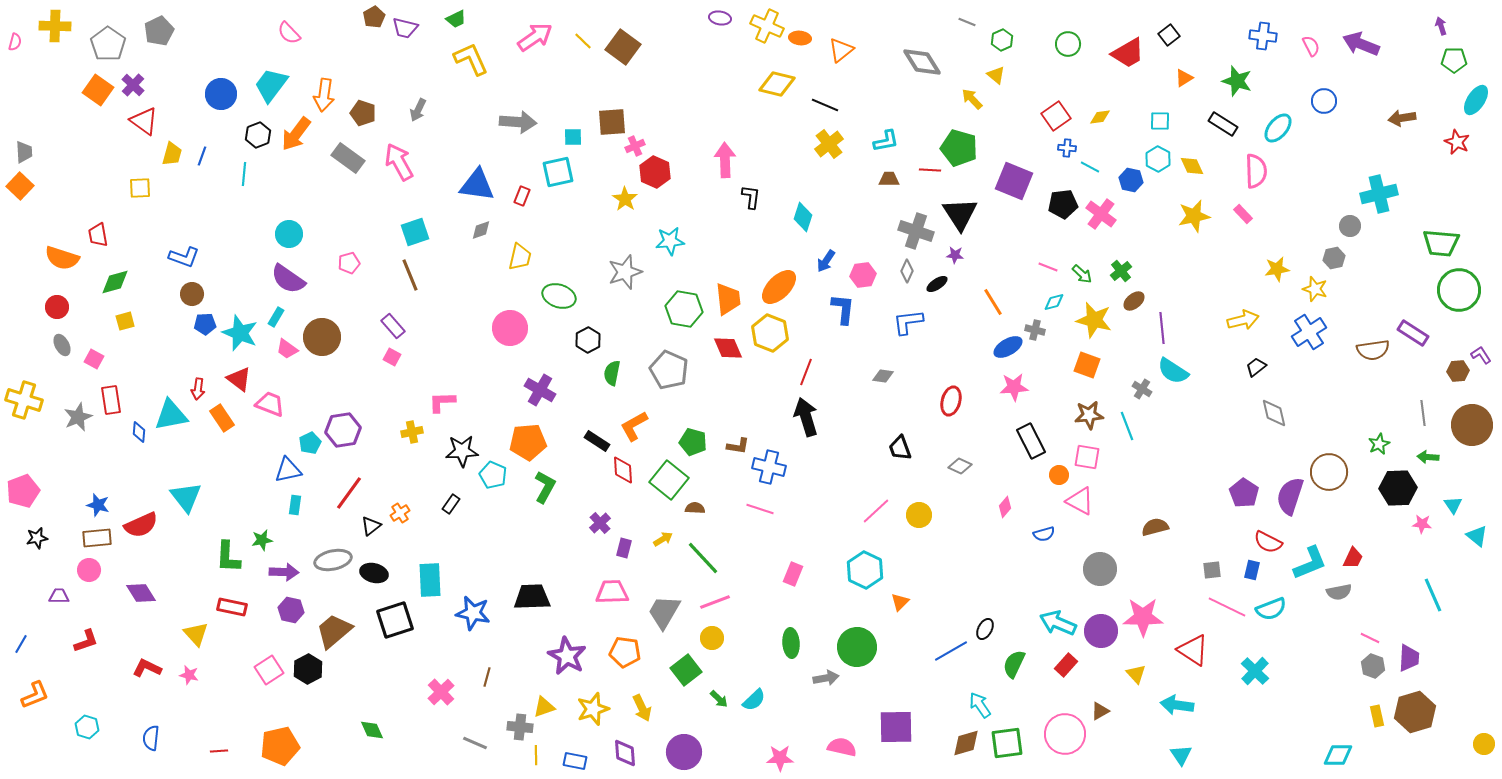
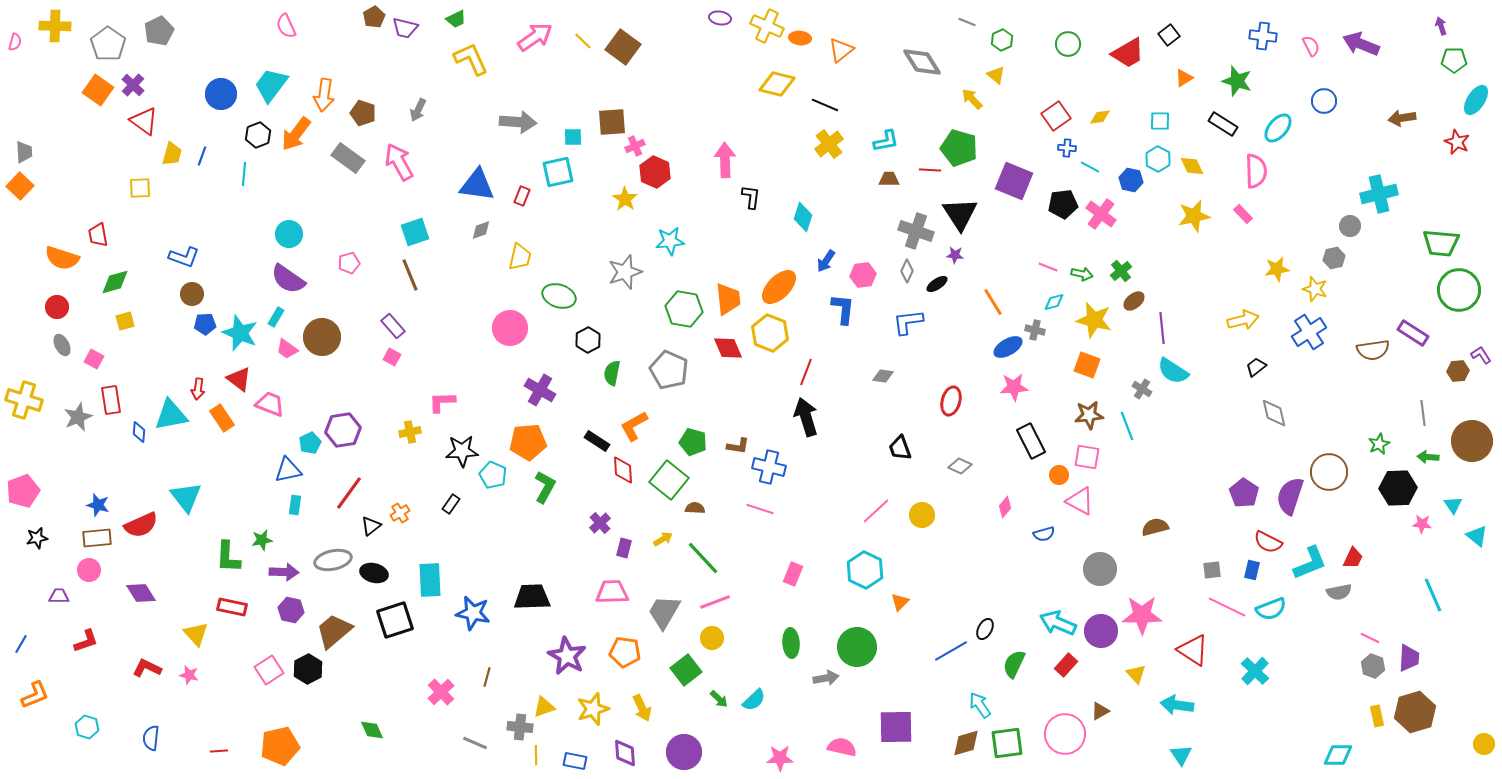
pink semicircle at (289, 33): moved 3 px left, 7 px up; rotated 20 degrees clockwise
green arrow at (1082, 274): rotated 30 degrees counterclockwise
brown circle at (1472, 425): moved 16 px down
yellow cross at (412, 432): moved 2 px left
yellow circle at (919, 515): moved 3 px right
pink star at (1143, 617): moved 1 px left, 2 px up
